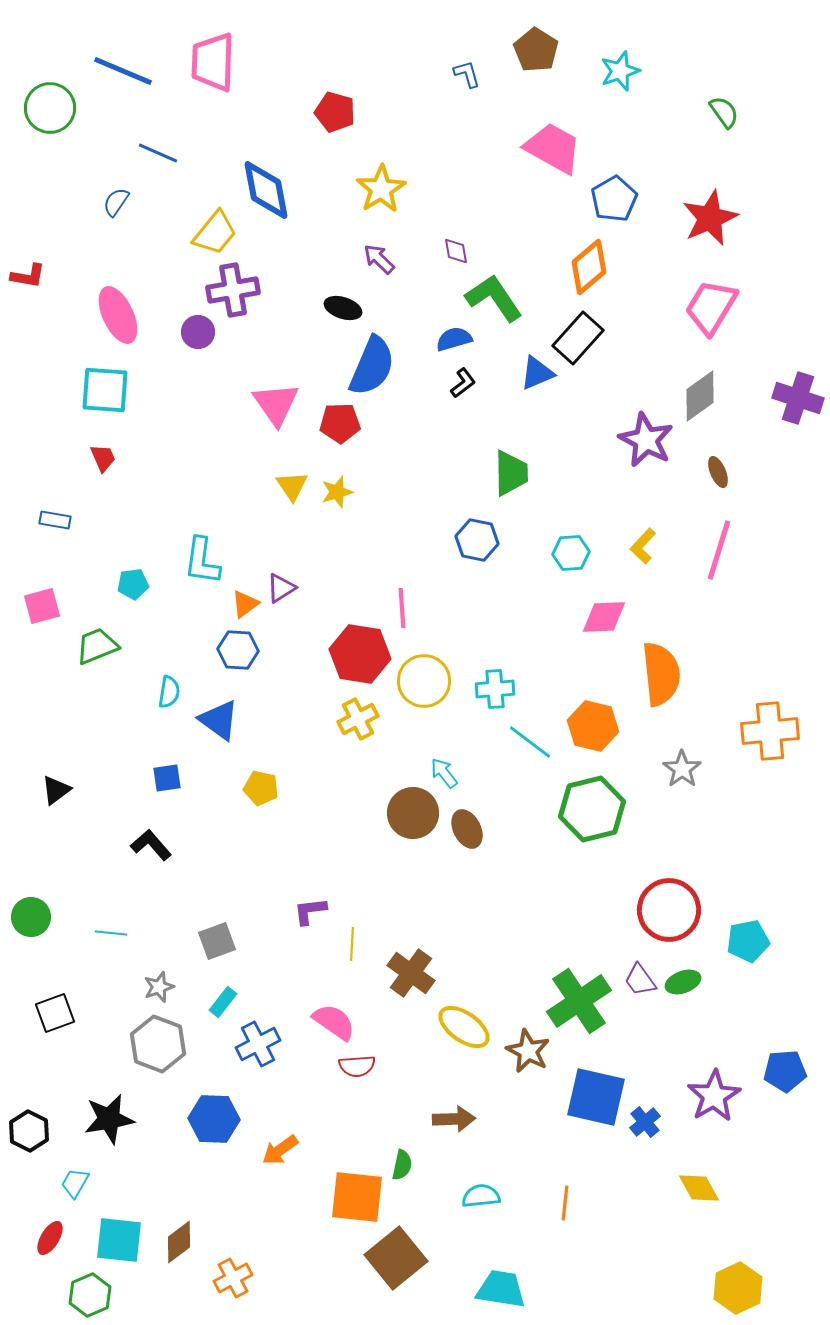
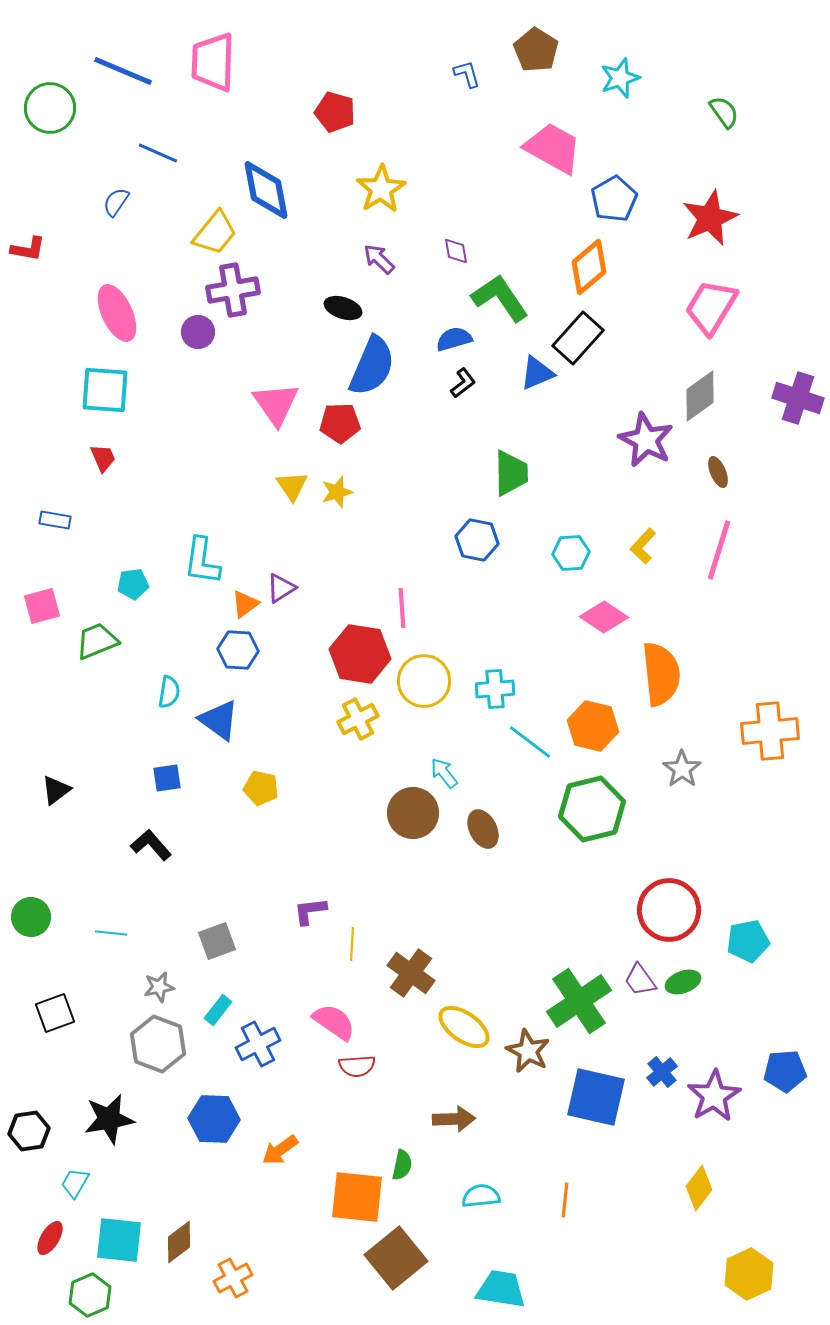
cyan star at (620, 71): moved 7 px down
red L-shape at (28, 276): moved 27 px up
green L-shape at (494, 298): moved 6 px right
pink ellipse at (118, 315): moved 1 px left, 2 px up
pink diamond at (604, 617): rotated 36 degrees clockwise
green trapezoid at (97, 646): moved 5 px up
brown ellipse at (467, 829): moved 16 px right
gray star at (159, 987): rotated 8 degrees clockwise
cyan rectangle at (223, 1002): moved 5 px left, 8 px down
blue cross at (645, 1122): moved 17 px right, 50 px up
black hexagon at (29, 1131): rotated 24 degrees clockwise
yellow diamond at (699, 1188): rotated 66 degrees clockwise
orange line at (565, 1203): moved 3 px up
yellow hexagon at (738, 1288): moved 11 px right, 14 px up
